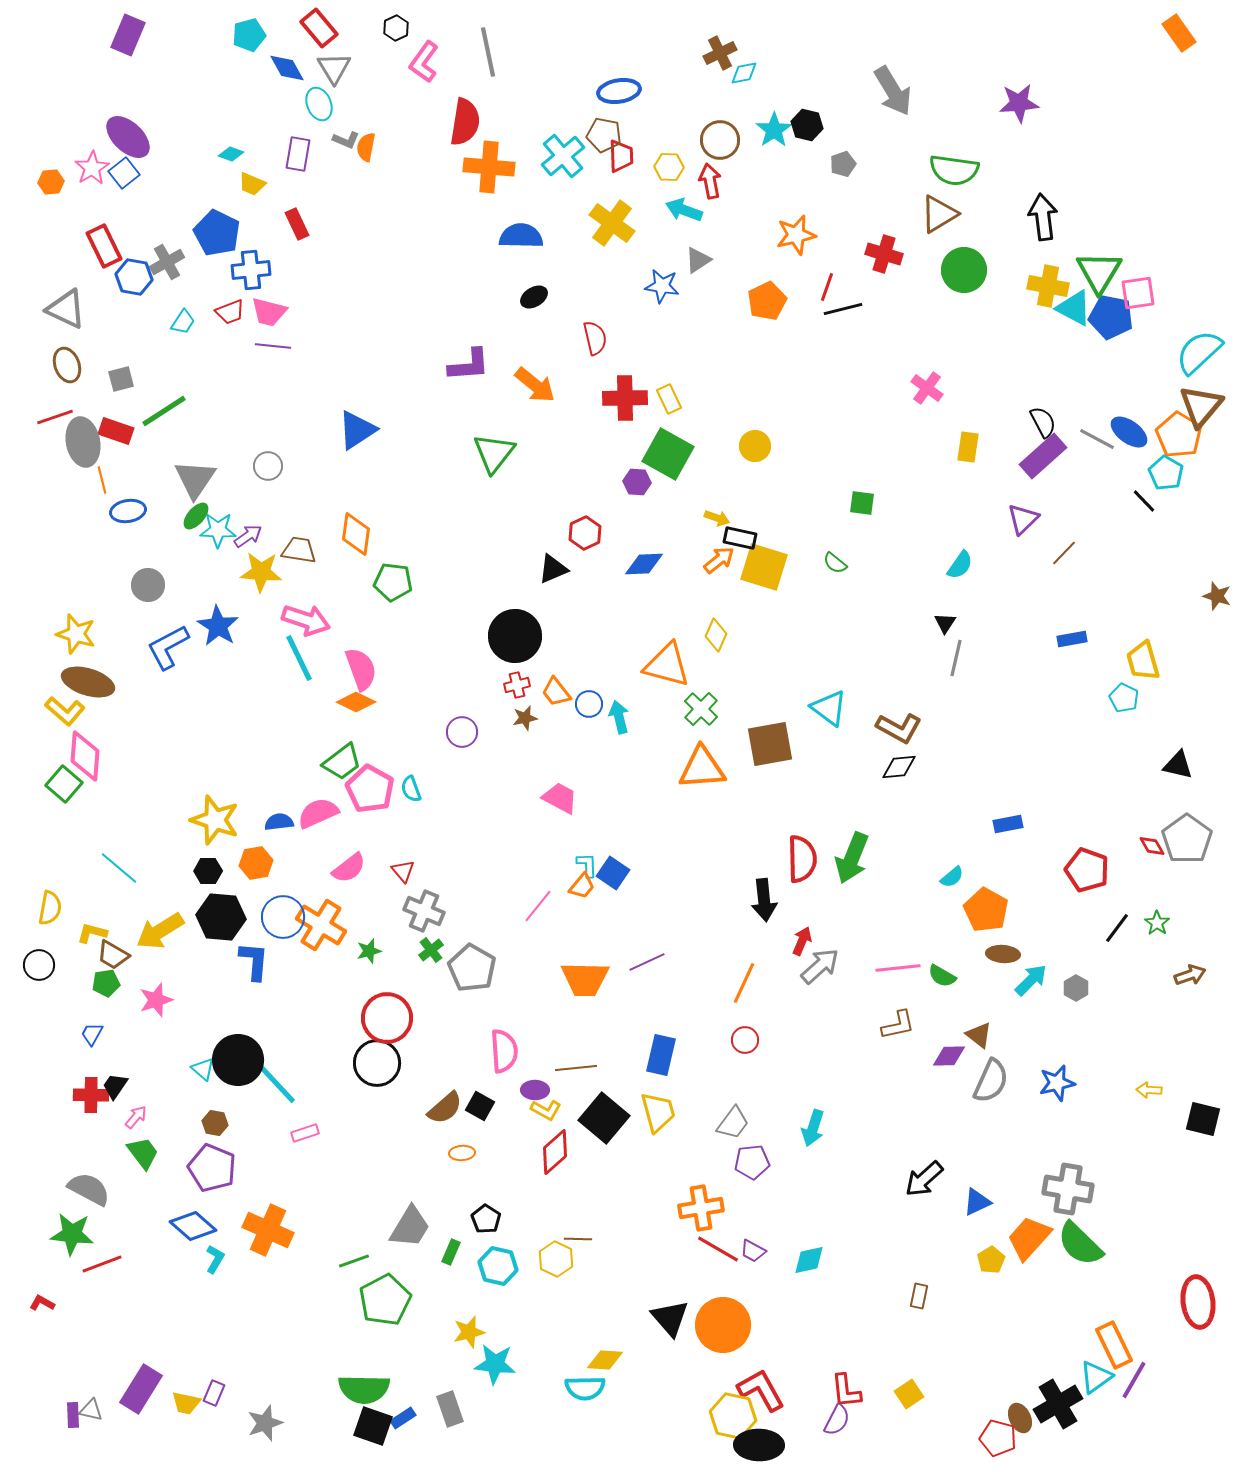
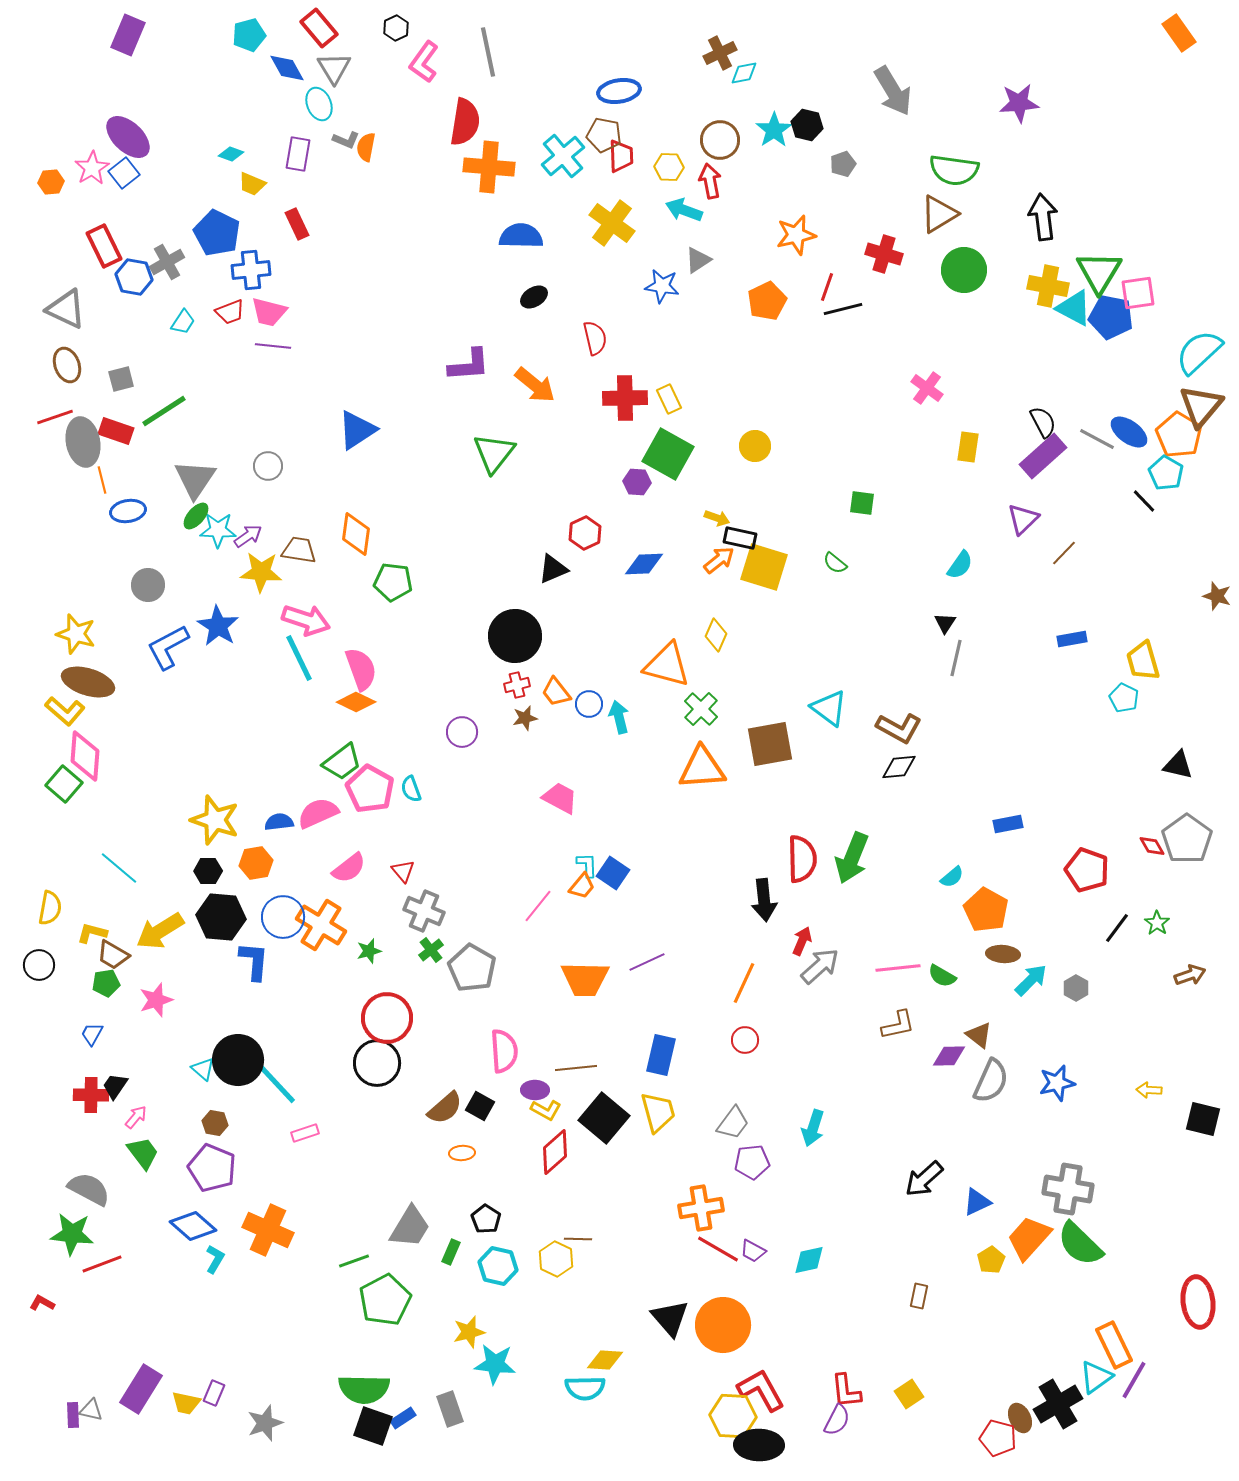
yellow hexagon at (733, 1416): rotated 9 degrees counterclockwise
